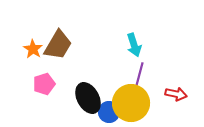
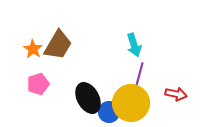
pink pentagon: moved 6 px left
